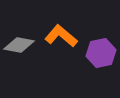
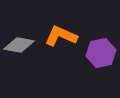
orange L-shape: rotated 16 degrees counterclockwise
